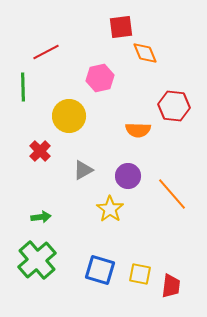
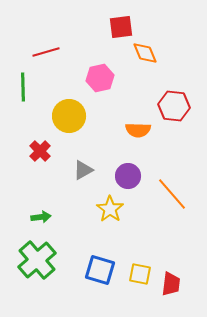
red line: rotated 12 degrees clockwise
red trapezoid: moved 2 px up
